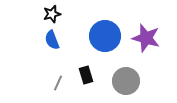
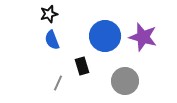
black star: moved 3 px left
purple star: moved 3 px left, 1 px up
black rectangle: moved 4 px left, 9 px up
gray circle: moved 1 px left
